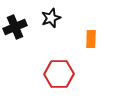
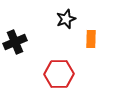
black star: moved 15 px right, 1 px down
black cross: moved 15 px down
